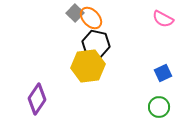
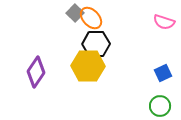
pink semicircle: moved 1 px right, 3 px down; rotated 10 degrees counterclockwise
black hexagon: rotated 12 degrees counterclockwise
yellow hexagon: rotated 8 degrees clockwise
purple diamond: moved 1 px left, 27 px up
green circle: moved 1 px right, 1 px up
